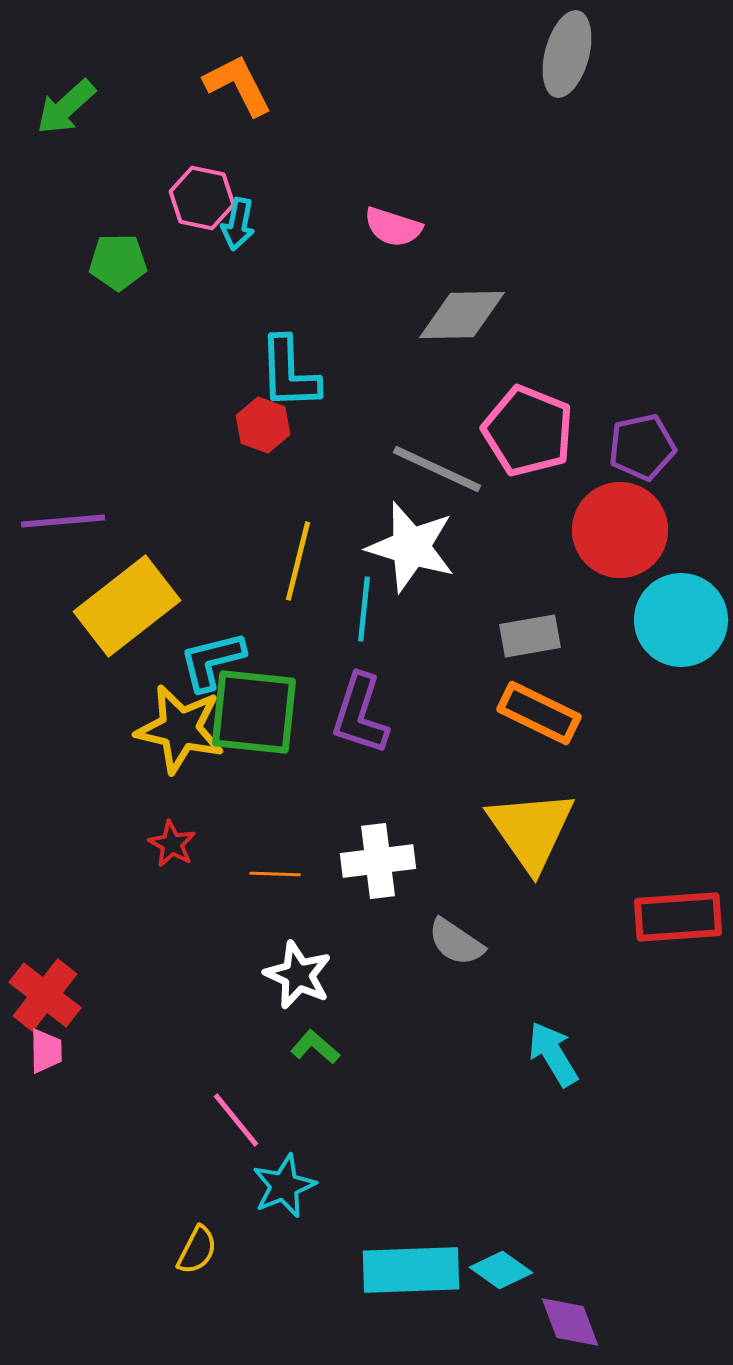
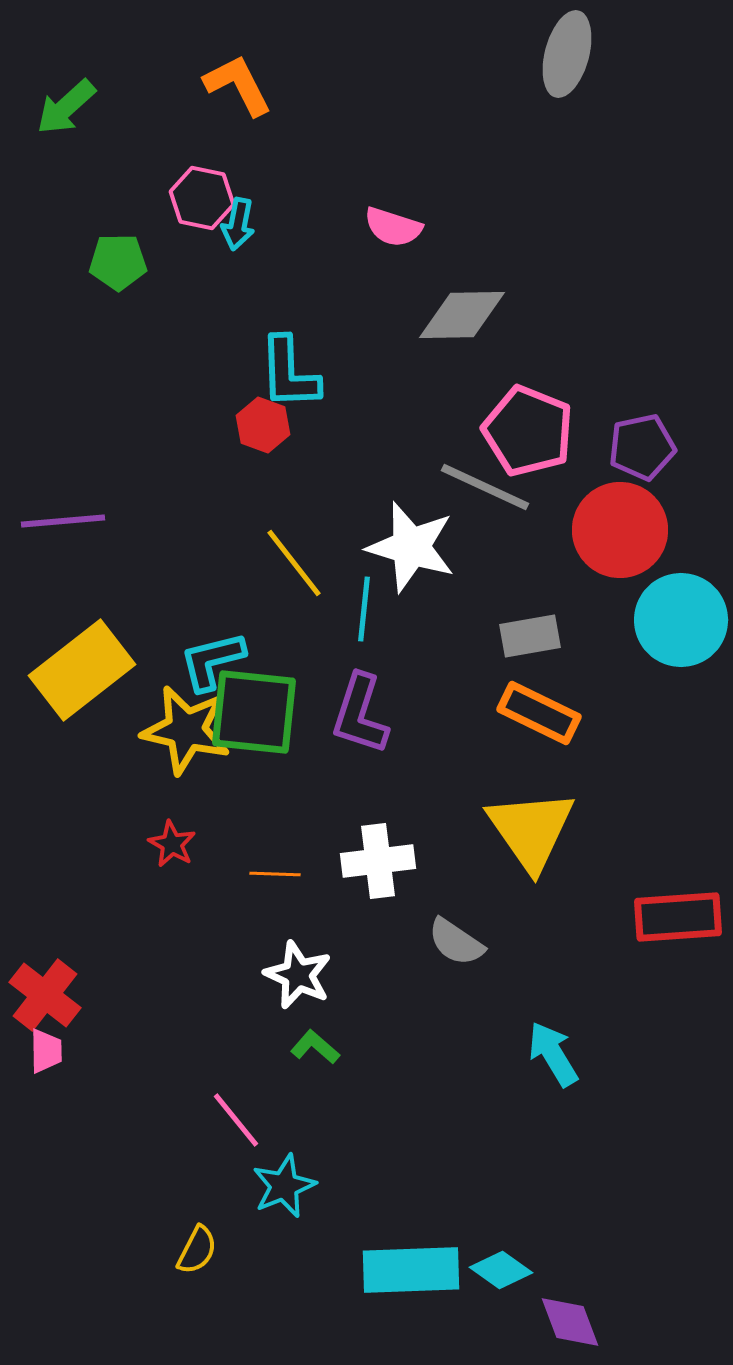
gray line at (437, 469): moved 48 px right, 18 px down
yellow line at (298, 561): moved 4 px left, 2 px down; rotated 52 degrees counterclockwise
yellow rectangle at (127, 606): moved 45 px left, 64 px down
yellow star at (180, 729): moved 6 px right, 1 px down
